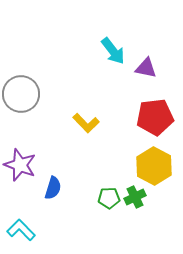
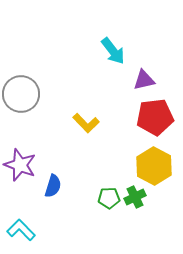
purple triangle: moved 2 px left, 12 px down; rotated 25 degrees counterclockwise
blue semicircle: moved 2 px up
